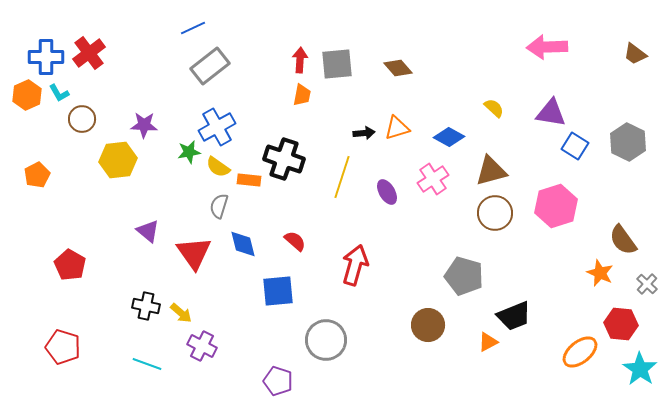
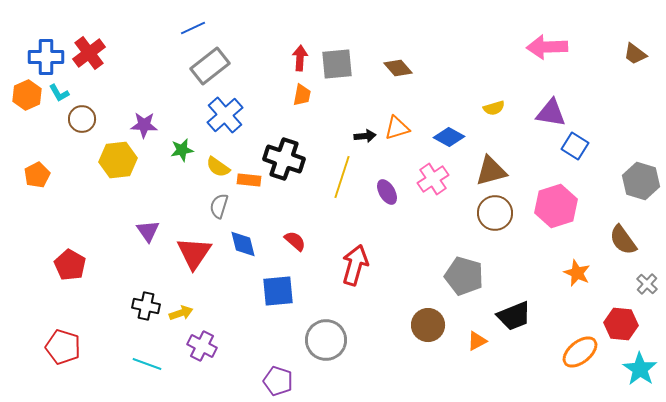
red arrow at (300, 60): moved 2 px up
yellow semicircle at (494, 108): rotated 120 degrees clockwise
blue cross at (217, 127): moved 8 px right, 12 px up; rotated 12 degrees counterclockwise
black arrow at (364, 133): moved 1 px right, 3 px down
gray hexagon at (628, 142): moved 13 px right, 39 px down; rotated 9 degrees counterclockwise
green star at (189, 152): moved 7 px left, 2 px up
purple triangle at (148, 231): rotated 15 degrees clockwise
red triangle at (194, 253): rotated 9 degrees clockwise
orange star at (600, 273): moved 23 px left
yellow arrow at (181, 313): rotated 60 degrees counterclockwise
orange triangle at (488, 342): moved 11 px left, 1 px up
